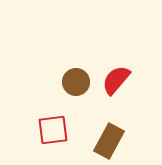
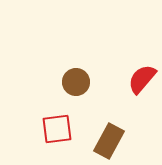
red semicircle: moved 26 px right, 1 px up
red square: moved 4 px right, 1 px up
